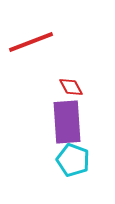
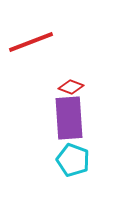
red diamond: rotated 40 degrees counterclockwise
purple rectangle: moved 2 px right, 4 px up
